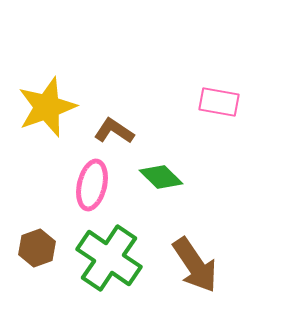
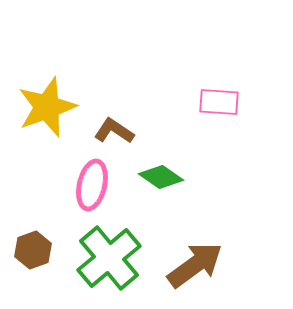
pink rectangle: rotated 6 degrees counterclockwise
green diamond: rotated 9 degrees counterclockwise
brown hexagon: moved 4 px left, 2 px down
green cross: rotated 16 degrees clockwise
brown arrow: rotated 92 degrees counterclockwise
